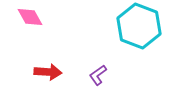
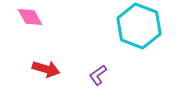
red arrow: moved 2 px left, 3 px up; rotated 12 degrees clockwise
